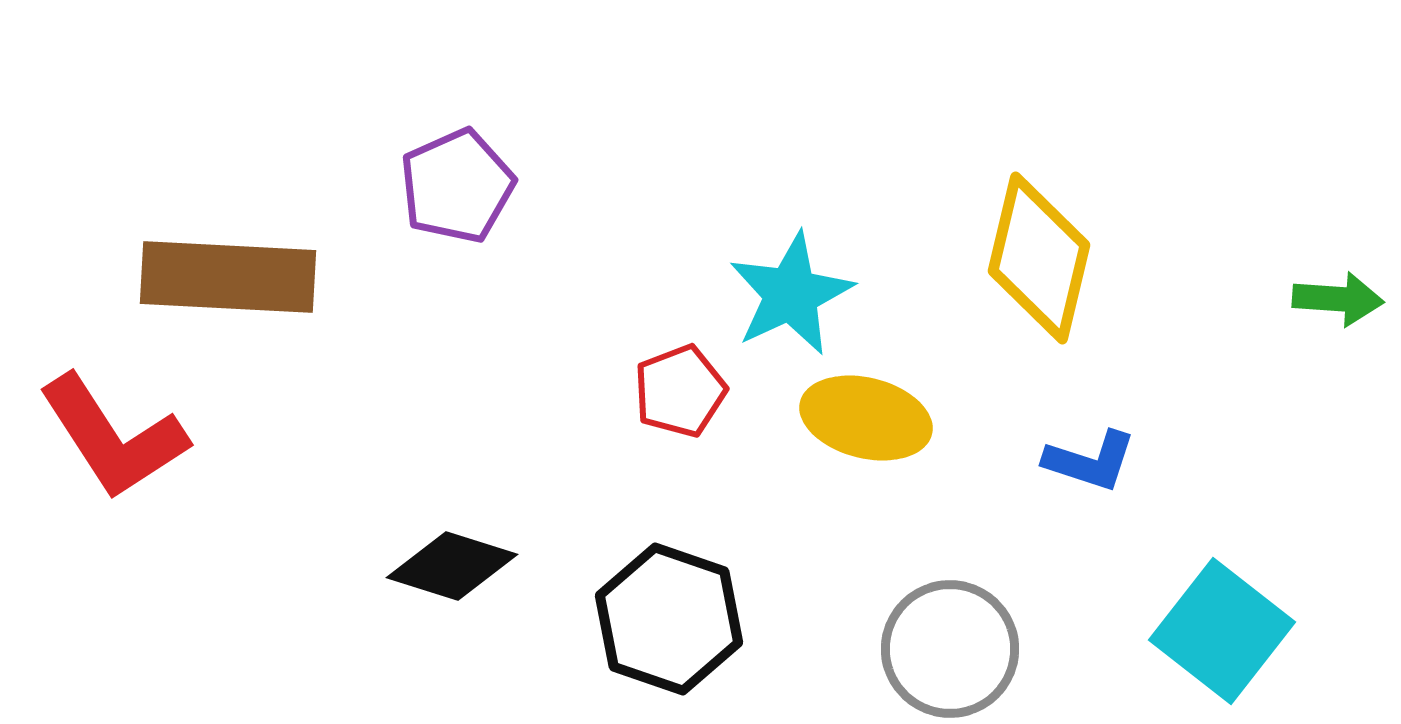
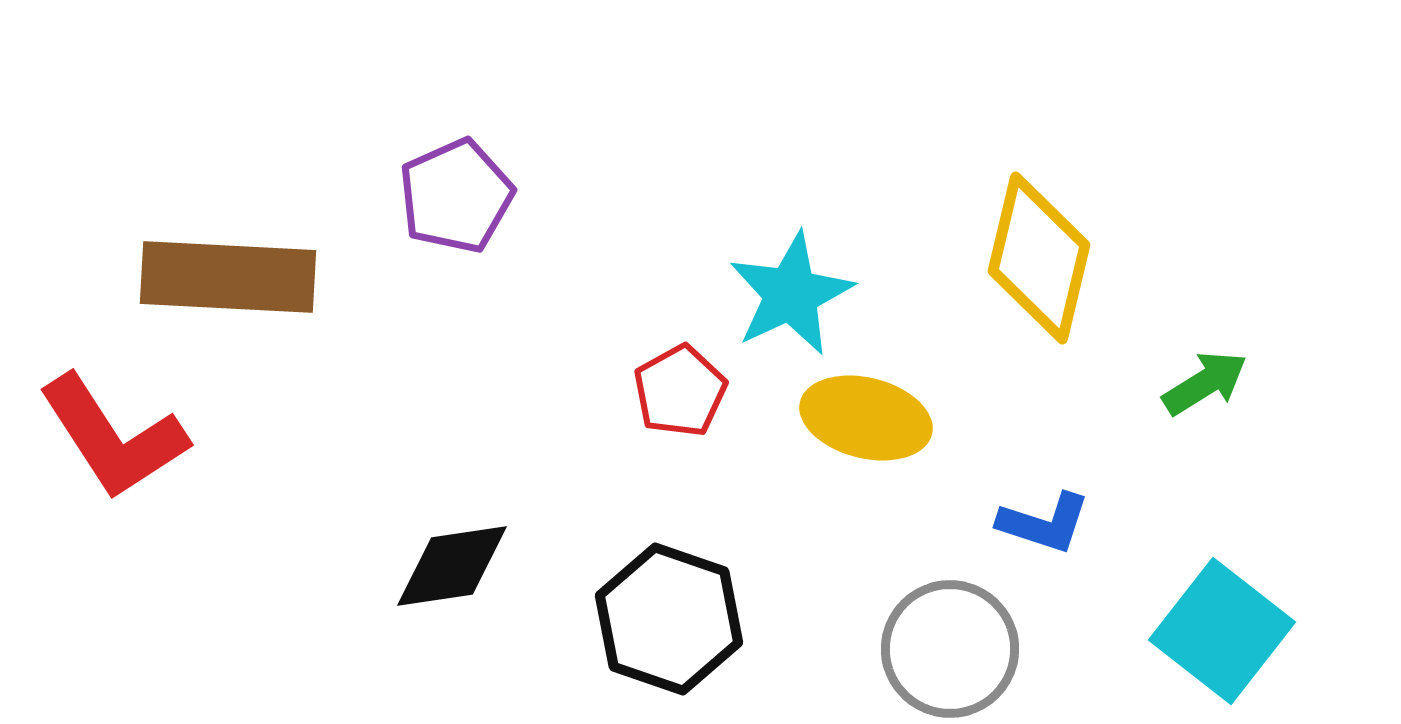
purple pentagon: moved 1 px left, 10 px down
green arrow: moved 133 px left, 84 px down; rotated 36 degrees counterclockwise
red pentagon: rotated 8 degrees counterclockwise
blue L-shape: moved 46 px left, 62 px down
black diamond: rotated 26 degrees counterclockwise
